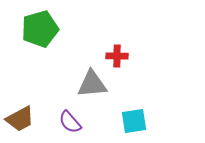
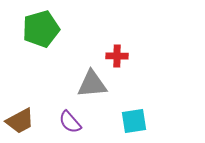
green pentagon: moved 1 px right
brown trapezoid: moved 2 px down
